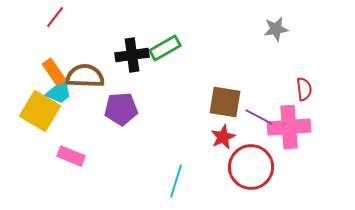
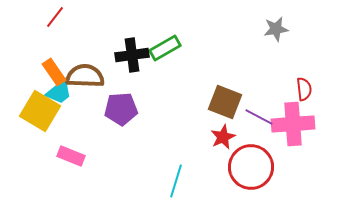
brown square: rotated 12 degrees clockwise
pink cross: moved 4 px right, 3 px up
